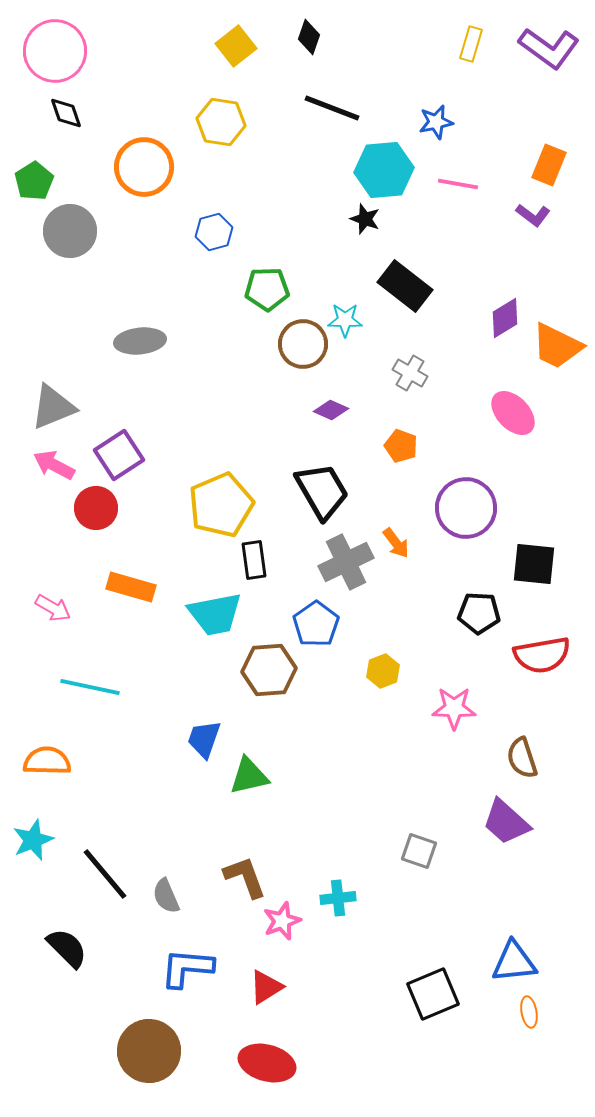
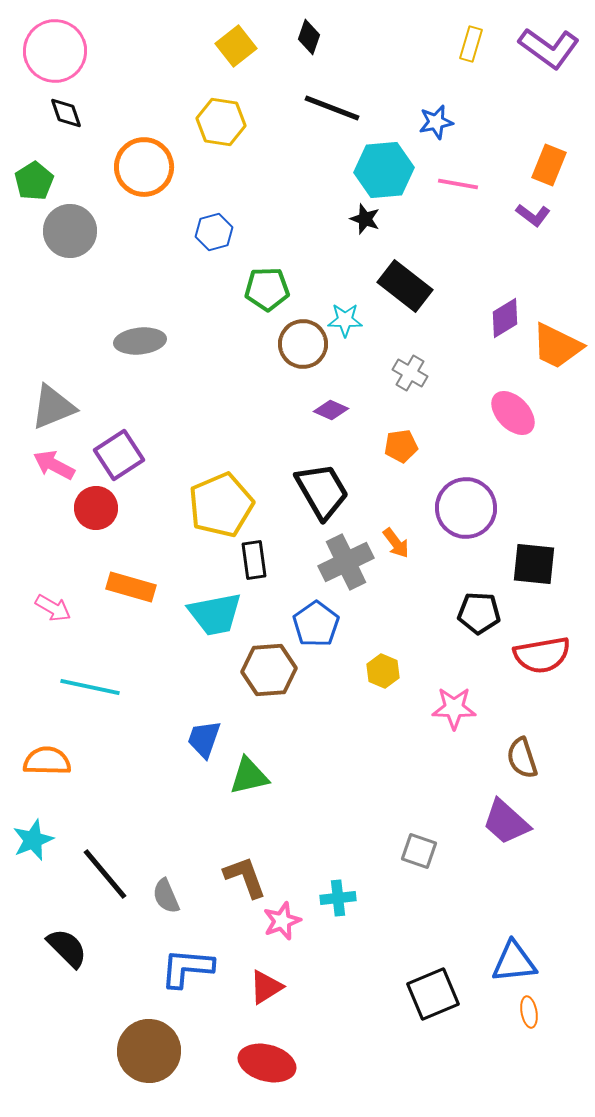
orange pentagon at (401, 446): rotated 28 degrees counterclockwise
yellow hexagon at (383, 671): rotated 16 degrees counterclockwise
